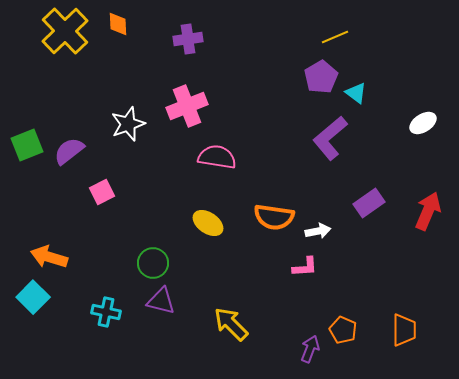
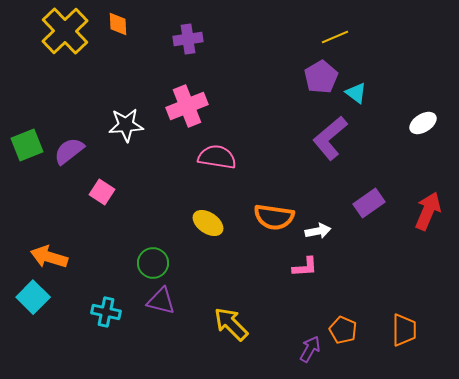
white star: moved 2 px left, 1 px down; rotated 16 degrees clockwise
pink square: rotated 30 degrees counterclockwise
purple arrow: rotated 8 degrees clockwise
